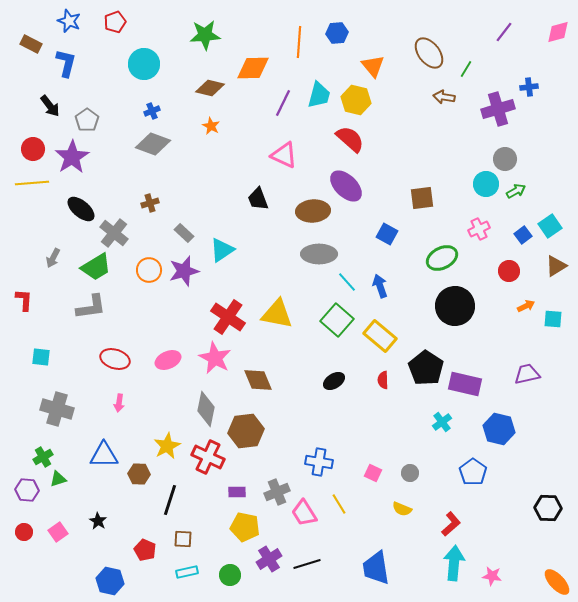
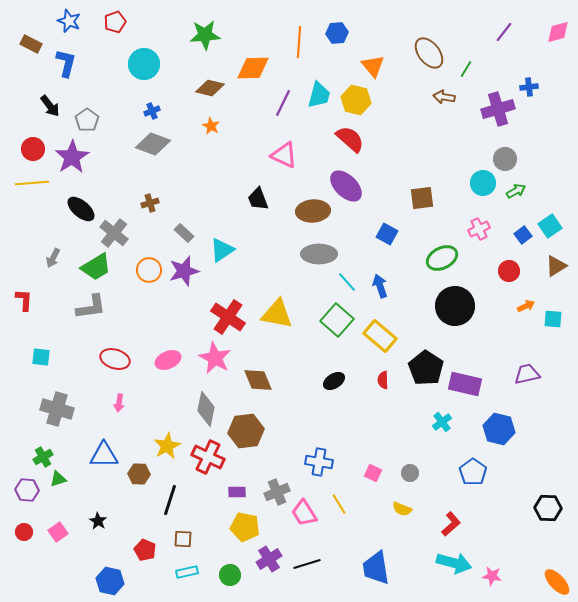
cyan circle at (486, 184): moved 3 px left, 1 px up
cyan arrow at (454, 563): rotated 100 degrees clockwise
